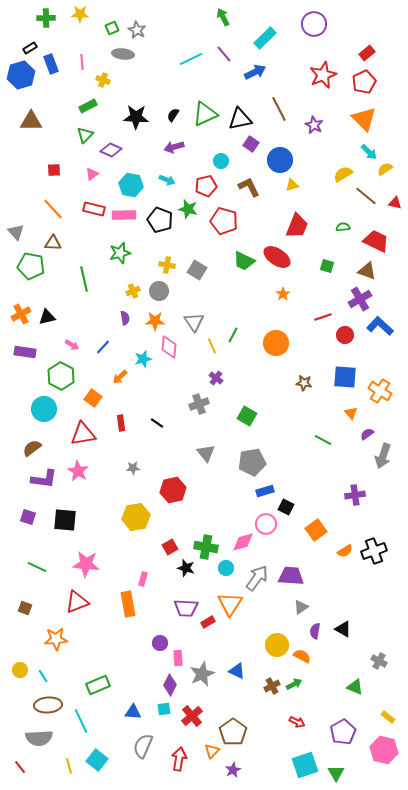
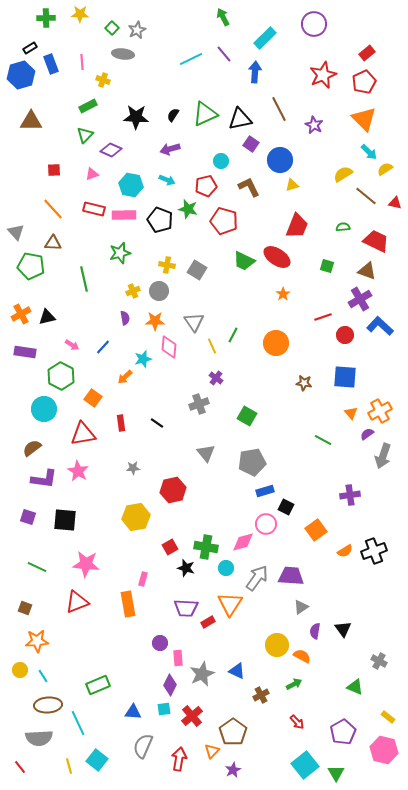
green square at (112, 28): rotated 24 degrees counterclockwise
gray star at (137, 30): rotated 18 degrees clockwise
blue arrow at (255, 72): rotated 60 degrees counterclockwise
purple arrow at (174, 147): moved 4 px left, 2 px down
pink triangle at (92, 174): rotated 16 degrees clockwise
orange arrow at (120, 377): moved 5 px right
orange cross at (380, 391): moved 20 px down; rotated 30 degrees clockwise
purple cross at (355, 495): moved 5 px left
black triangle at (343, 629): rotated 24 degrees clockwise
orange star at (56, 639): moved 19 px left, 2 px down
brown cross at (272, 686): moved 11 px left, 9 px down
cyan line at (81, 721): moved 3 px left, 2 px down
red arrow at (297, 722): rotated 21 degrees clockwise
cyan square at (305, 765): rotated 20 degrees counterclockwise
